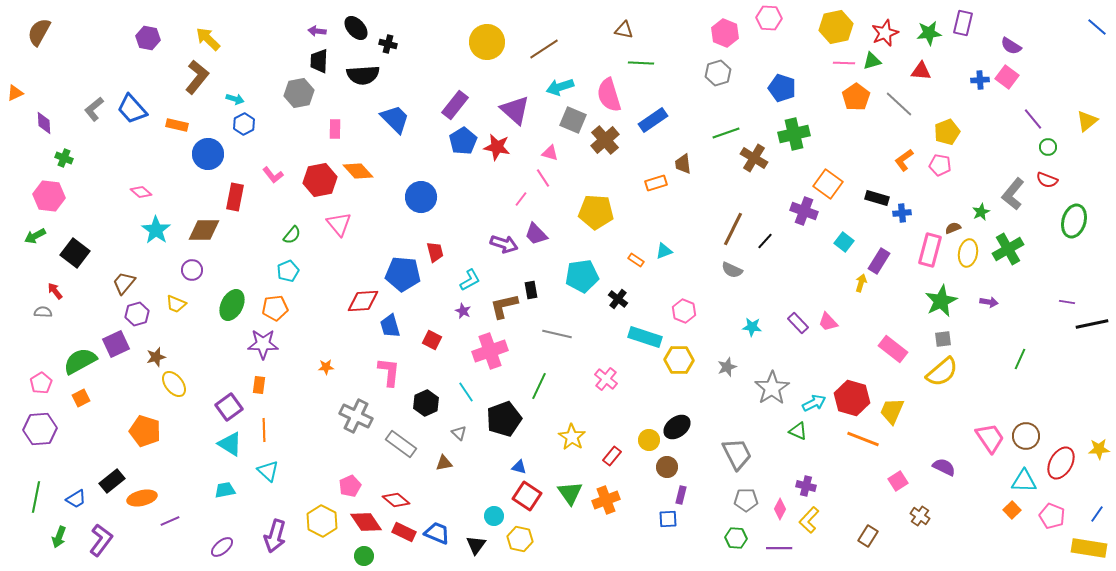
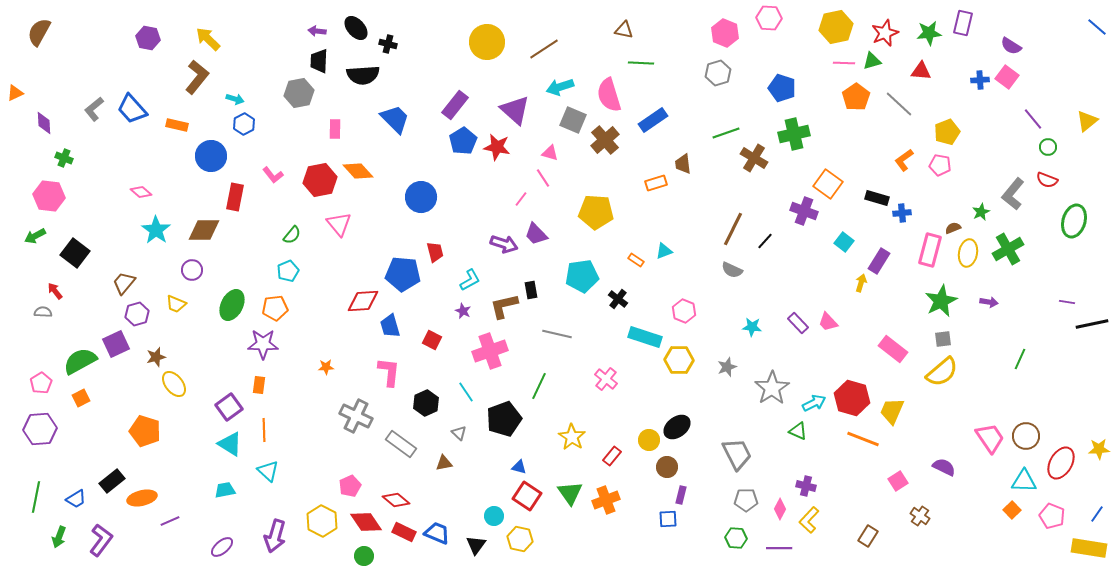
blue circle at (208, 154): moved 3 px right, 2 px down
